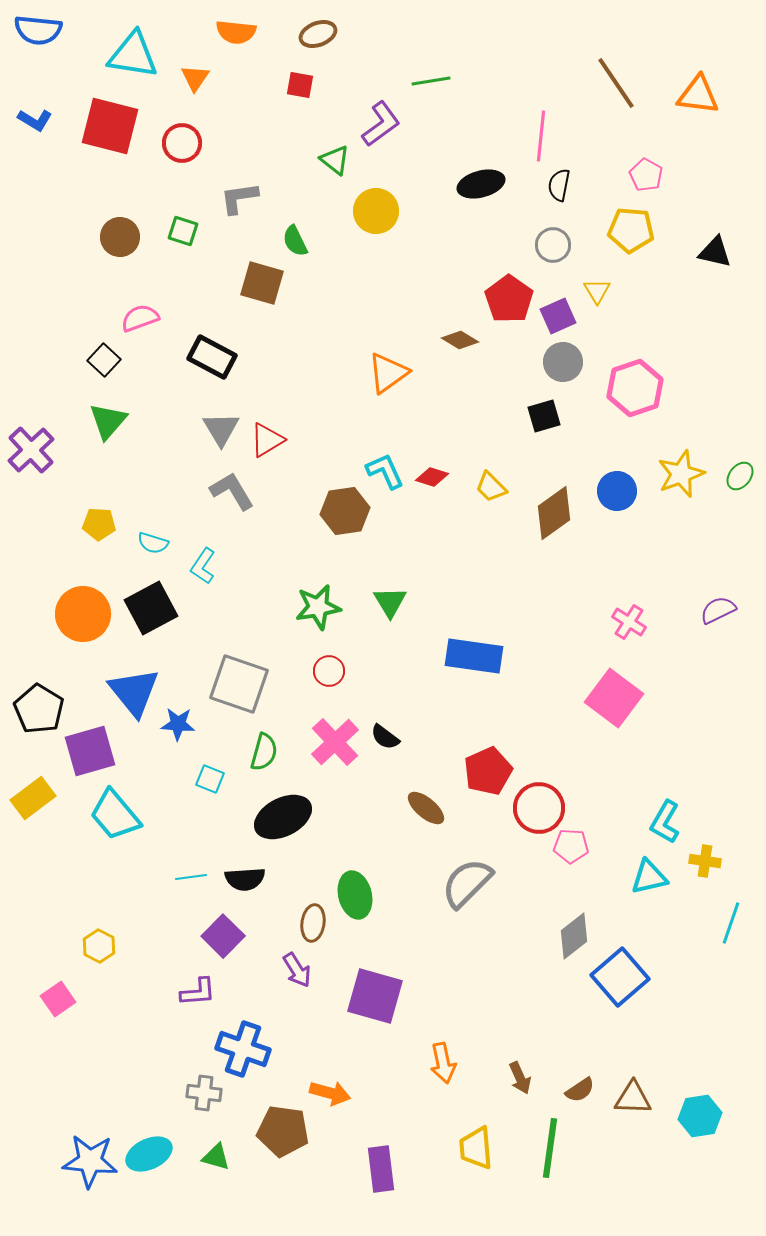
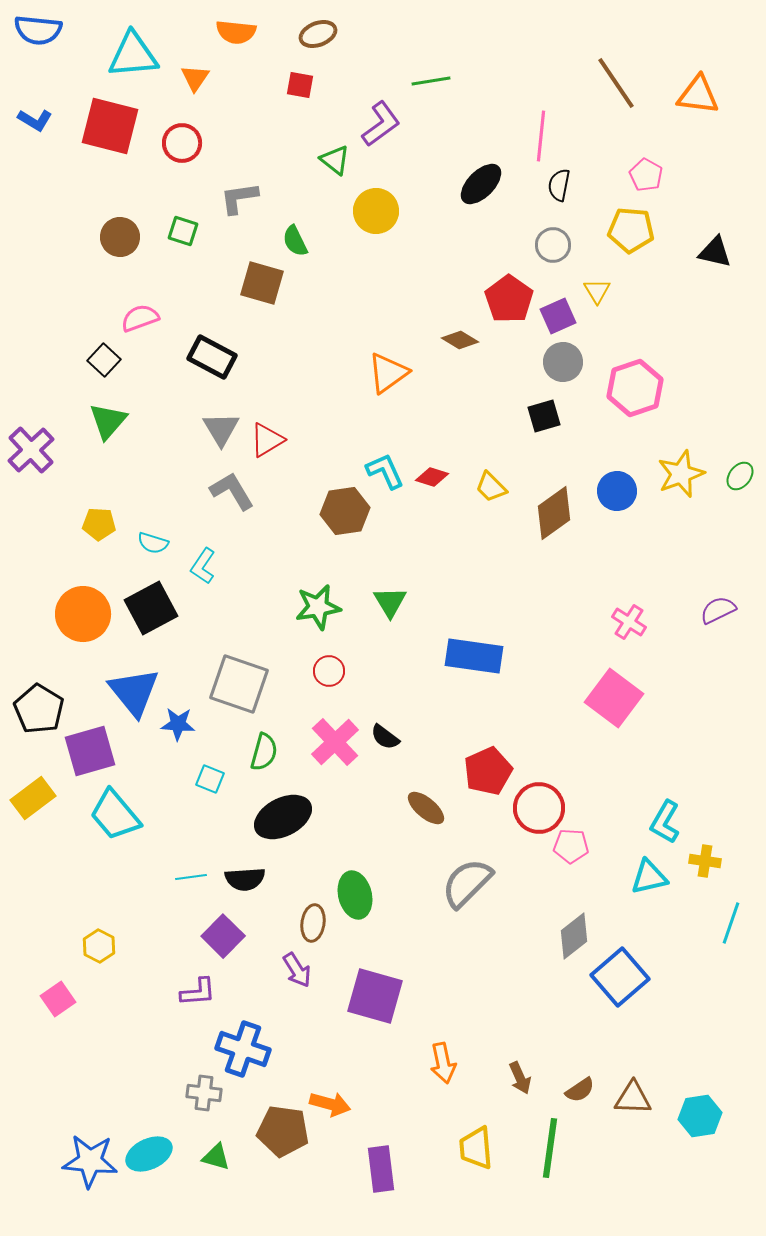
cyan triangle at (133, 55): rotated 14 degrees counterclockwise
black ellipse at (481, 184): rotated 30 degrees counterclockwise
orange arrow at (330, 1093): moved 11 px down
